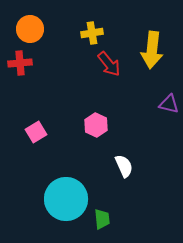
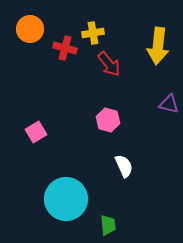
yellow cross: moved 1 px right
yellow arrow: moved 6 px right, 4 px up
red cross: moved 45 px right, 15 px up; rotated 20 degrees clockwise
pink hexagon: moved 12 px right, 5 px up; rotated 10 degrees counterclockwise
green trapezoid: moved 6 px right, 6 px down
